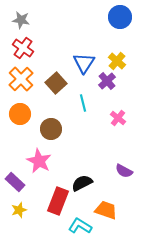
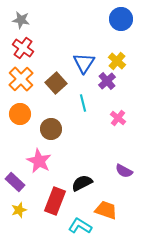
blue circle: moved 1 px right, 2 px down
red rectangle: moved 3 px left
